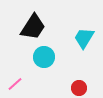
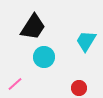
cyan trapezoid: moved 2 px right, 3 px down
